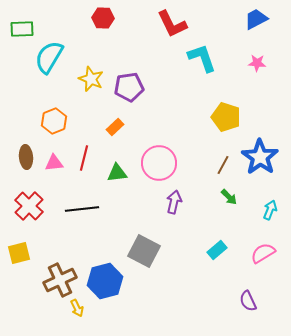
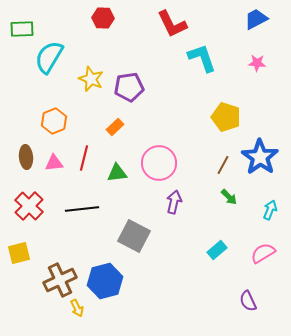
gray square: moved 10 px left, 15 px up
